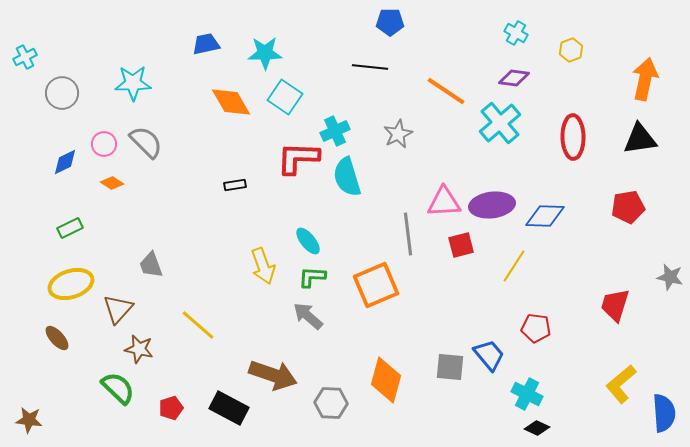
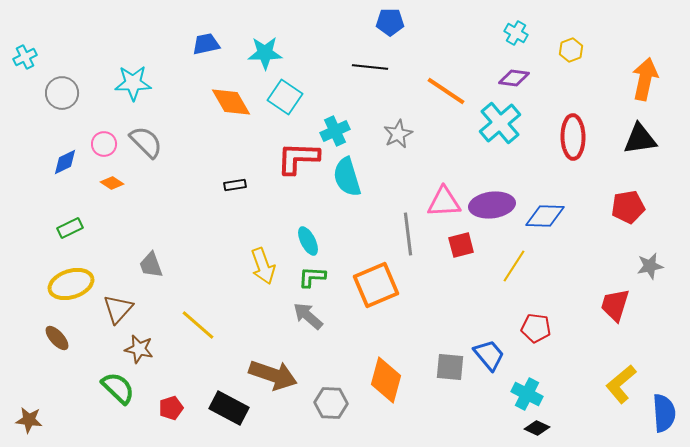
cyan ellipse at (308, 241): rotated 12 degrees clockwise
gray star at (670, 277): moved 20 px left, 11 px up; rotated 24 degrees counterclockwise
